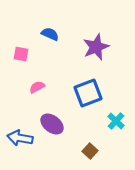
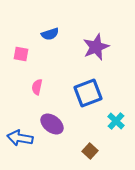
blue semicircle: rotated 138 degrees clockwise
pink semicircle: rotated 49 degrees counterclockwise
